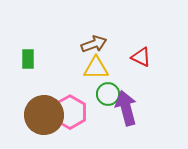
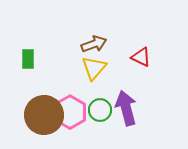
yellow triangle: moved 2 px left; rotated 48 degrees counterclockwise
green circle: moved 8 px left, 16 px down
